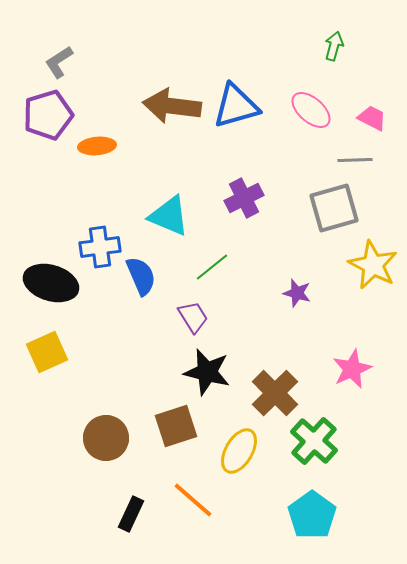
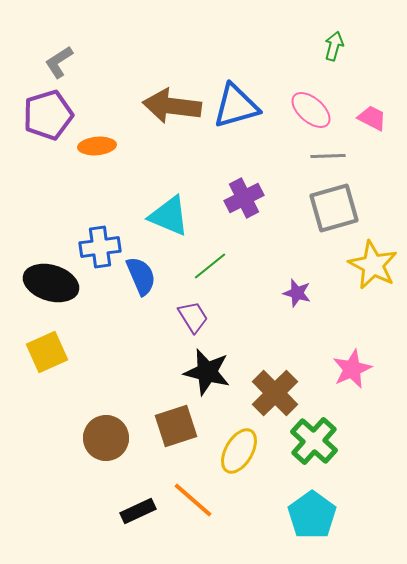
gray line: moved 27 px left, 4 px up
green line: moved 2 px left, 1 px up
black rectangle: moved 7 px right, 3 px up; rotated 40 degrees clockwise
